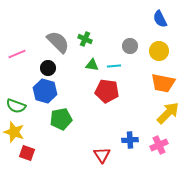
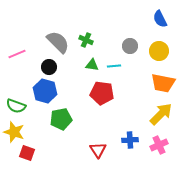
green cross: moved 1 px right, 1 px down
black circle: moved 1 px right, 1 px up
red pentagon: moved 5 px left, 2 px down
yellow arrow: moved 7 px left, 1 px down
red triangle: moved 4 px left, 5 px up
